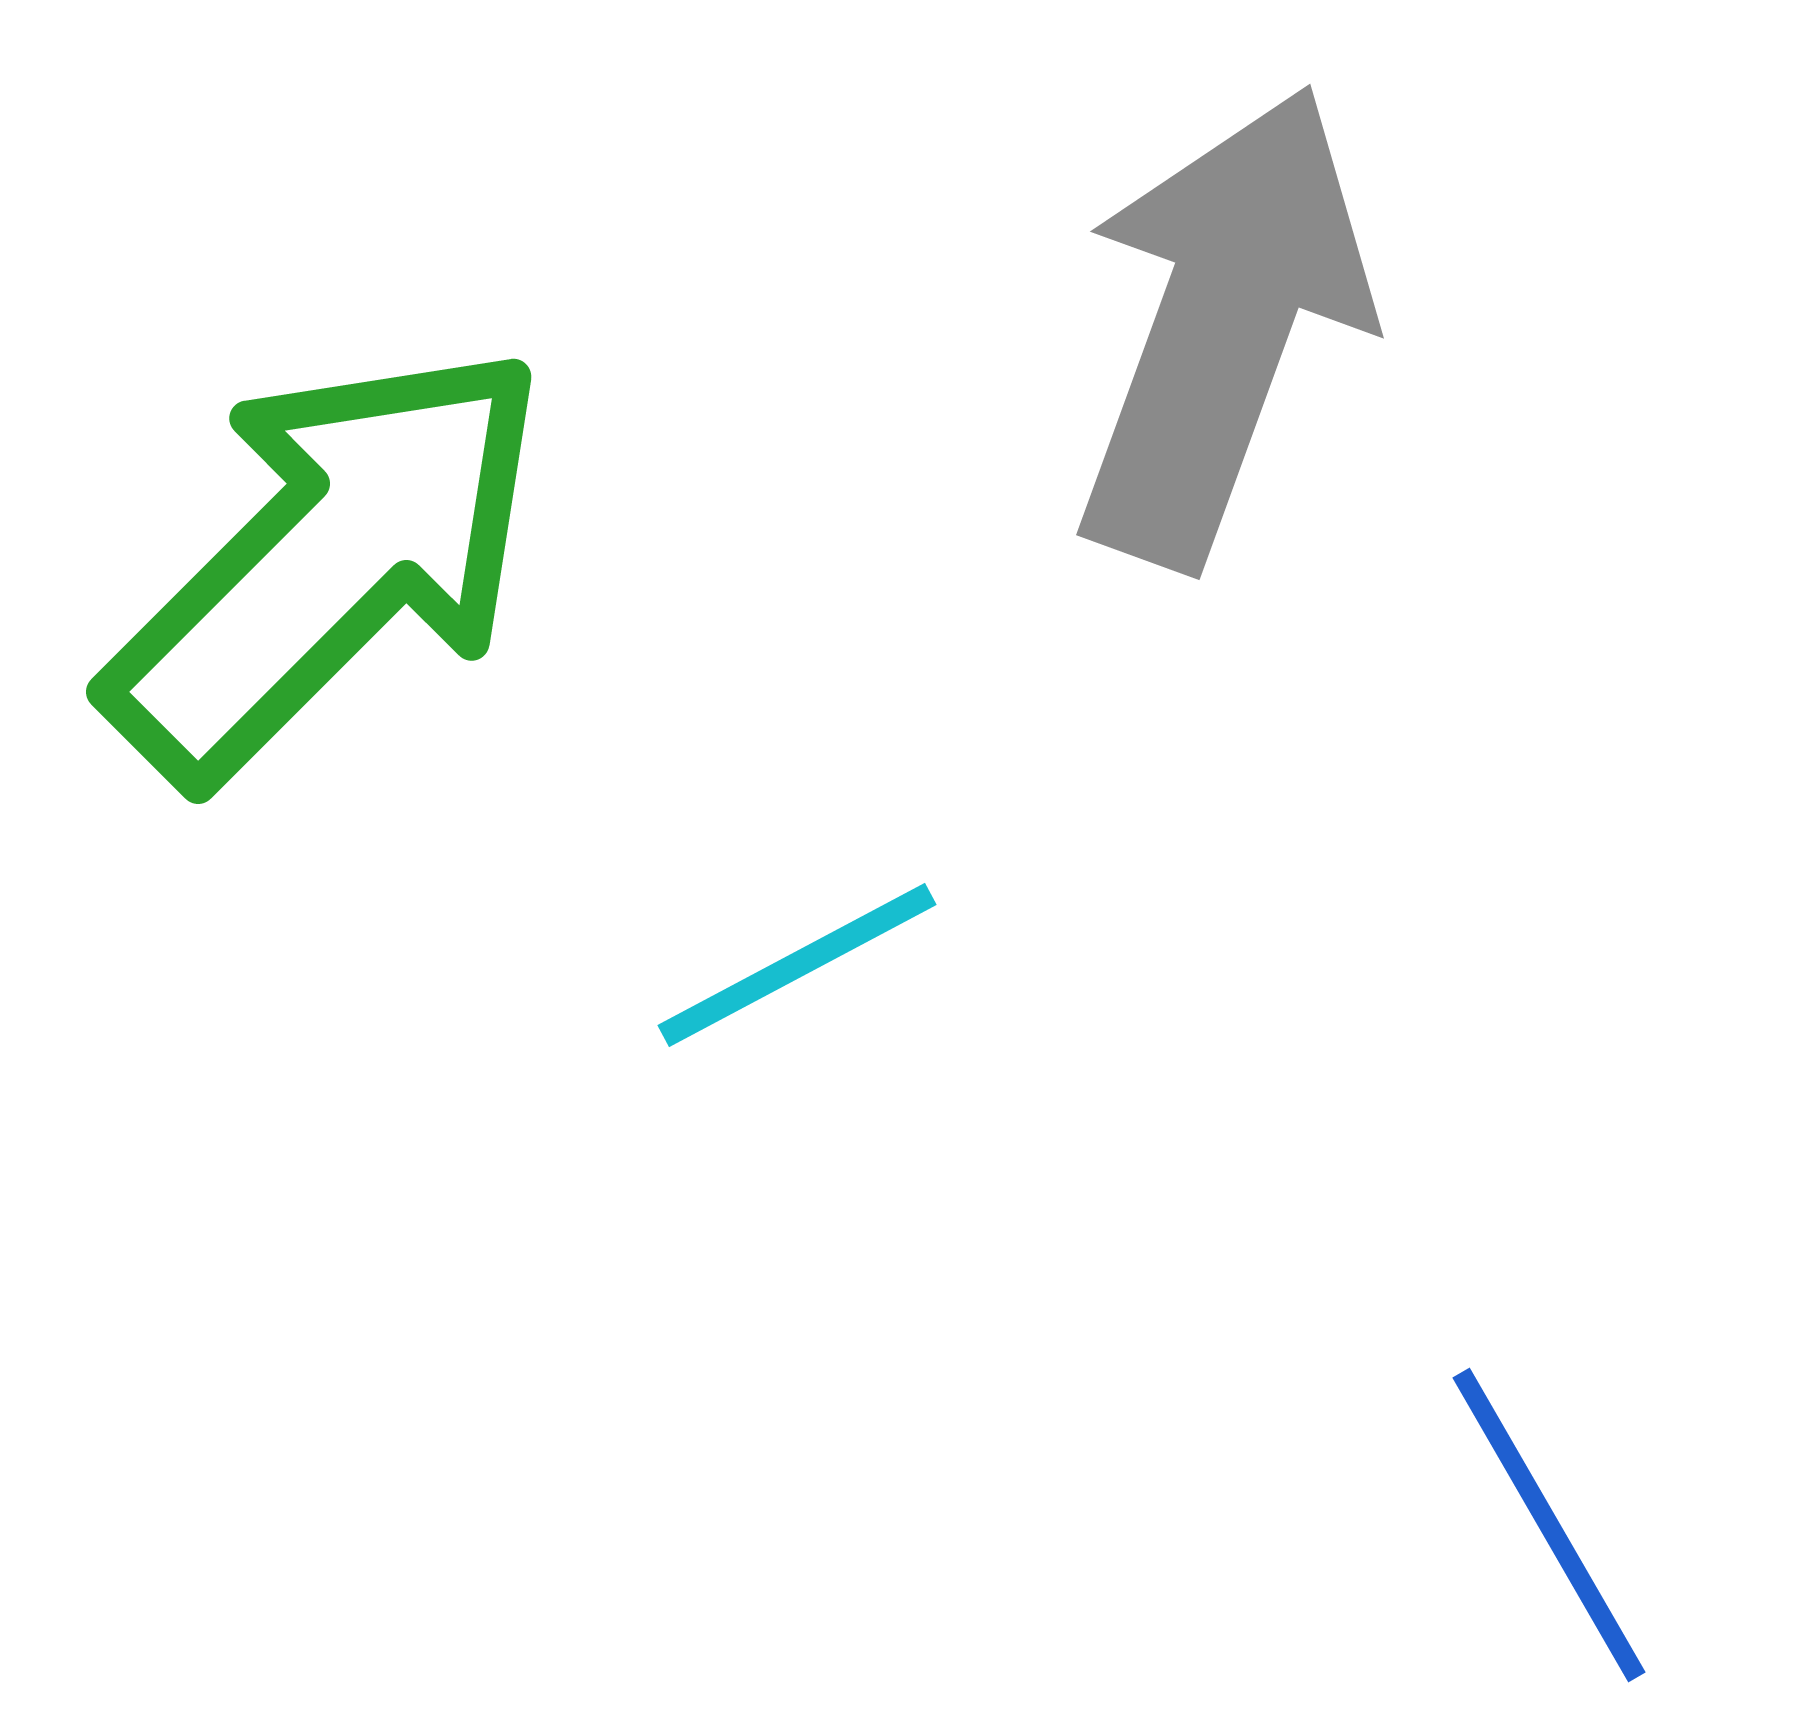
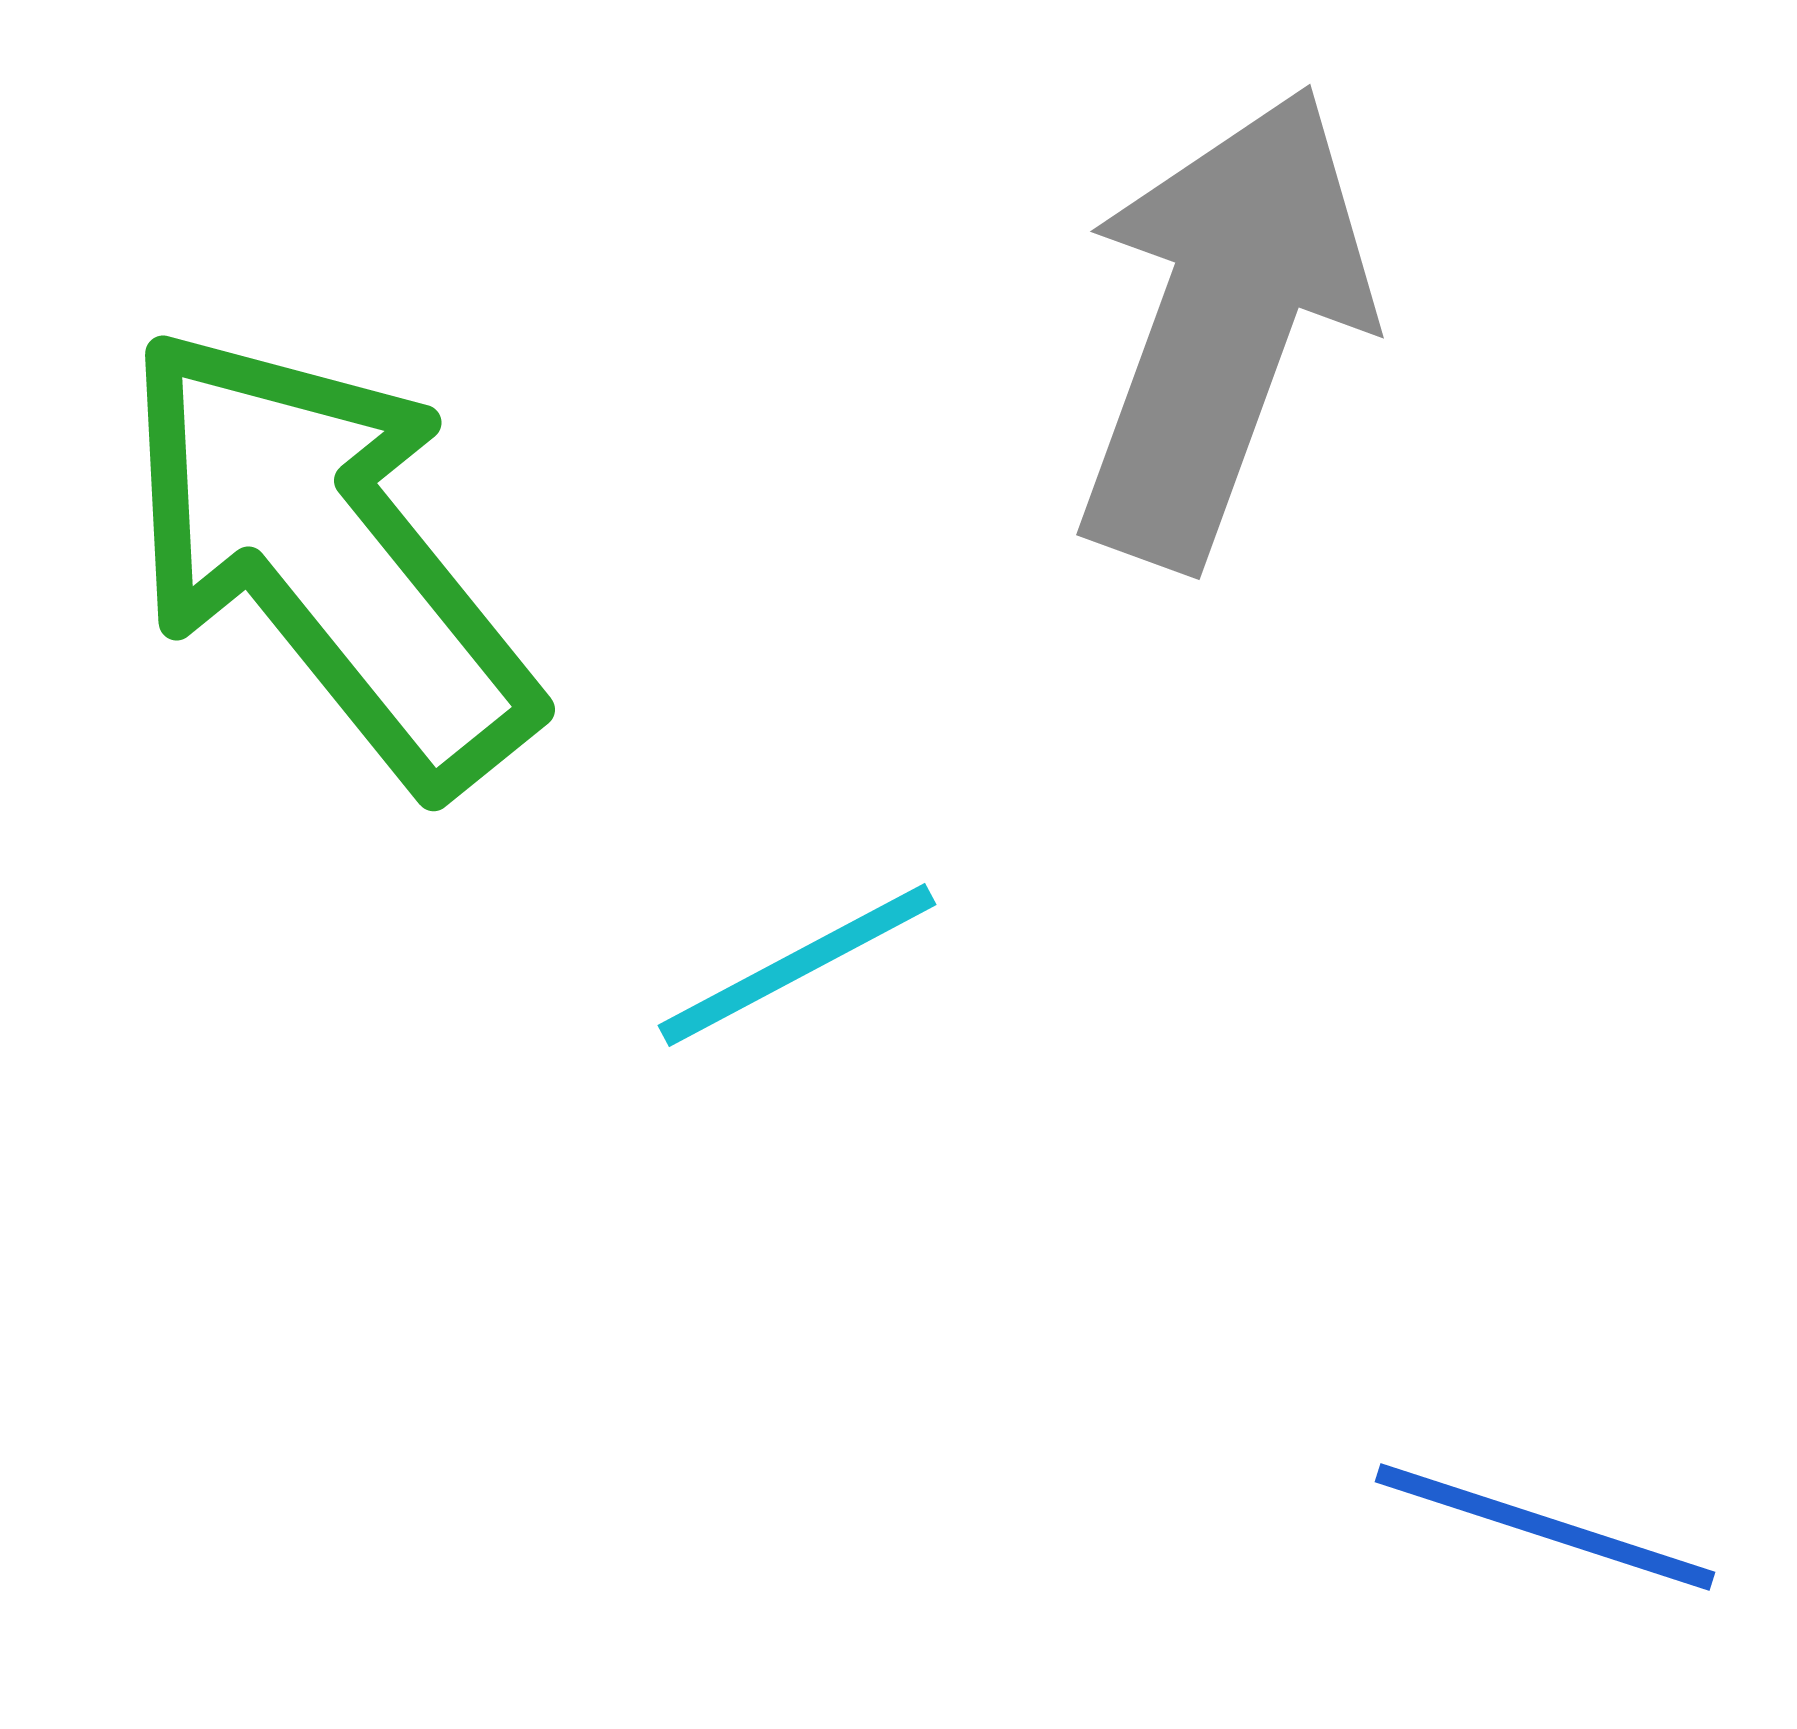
green arrow: moved 5 px up; rotated 84 degrees counterclockwise
blue line: moved 4 px left, 2 px down; rotated 42 degrees counterclockwise
